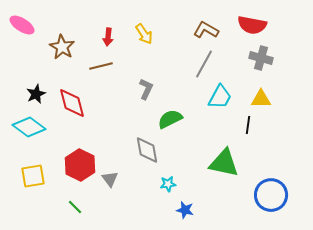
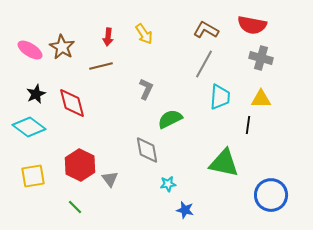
pink ellipse: moved 8 px right, 25 px down
cyan trapezoid: rotated 24 degrees counterclockwise
